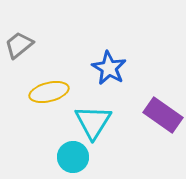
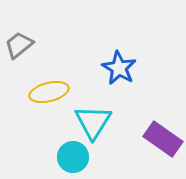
blue star: moved 10 px right
purple rectangle: moved 24 px down
